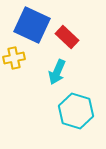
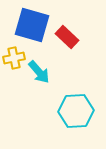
blue square: rotated 9 degrees counterclockwise
cyan arrow: moved 18 px left; rotated 65 degrees counterclockwise
cyan hexagon: rotated 20 degrees counterclockwise
